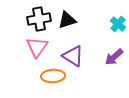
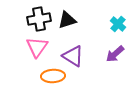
purple arrow: moved 1 px right, 3 px up
